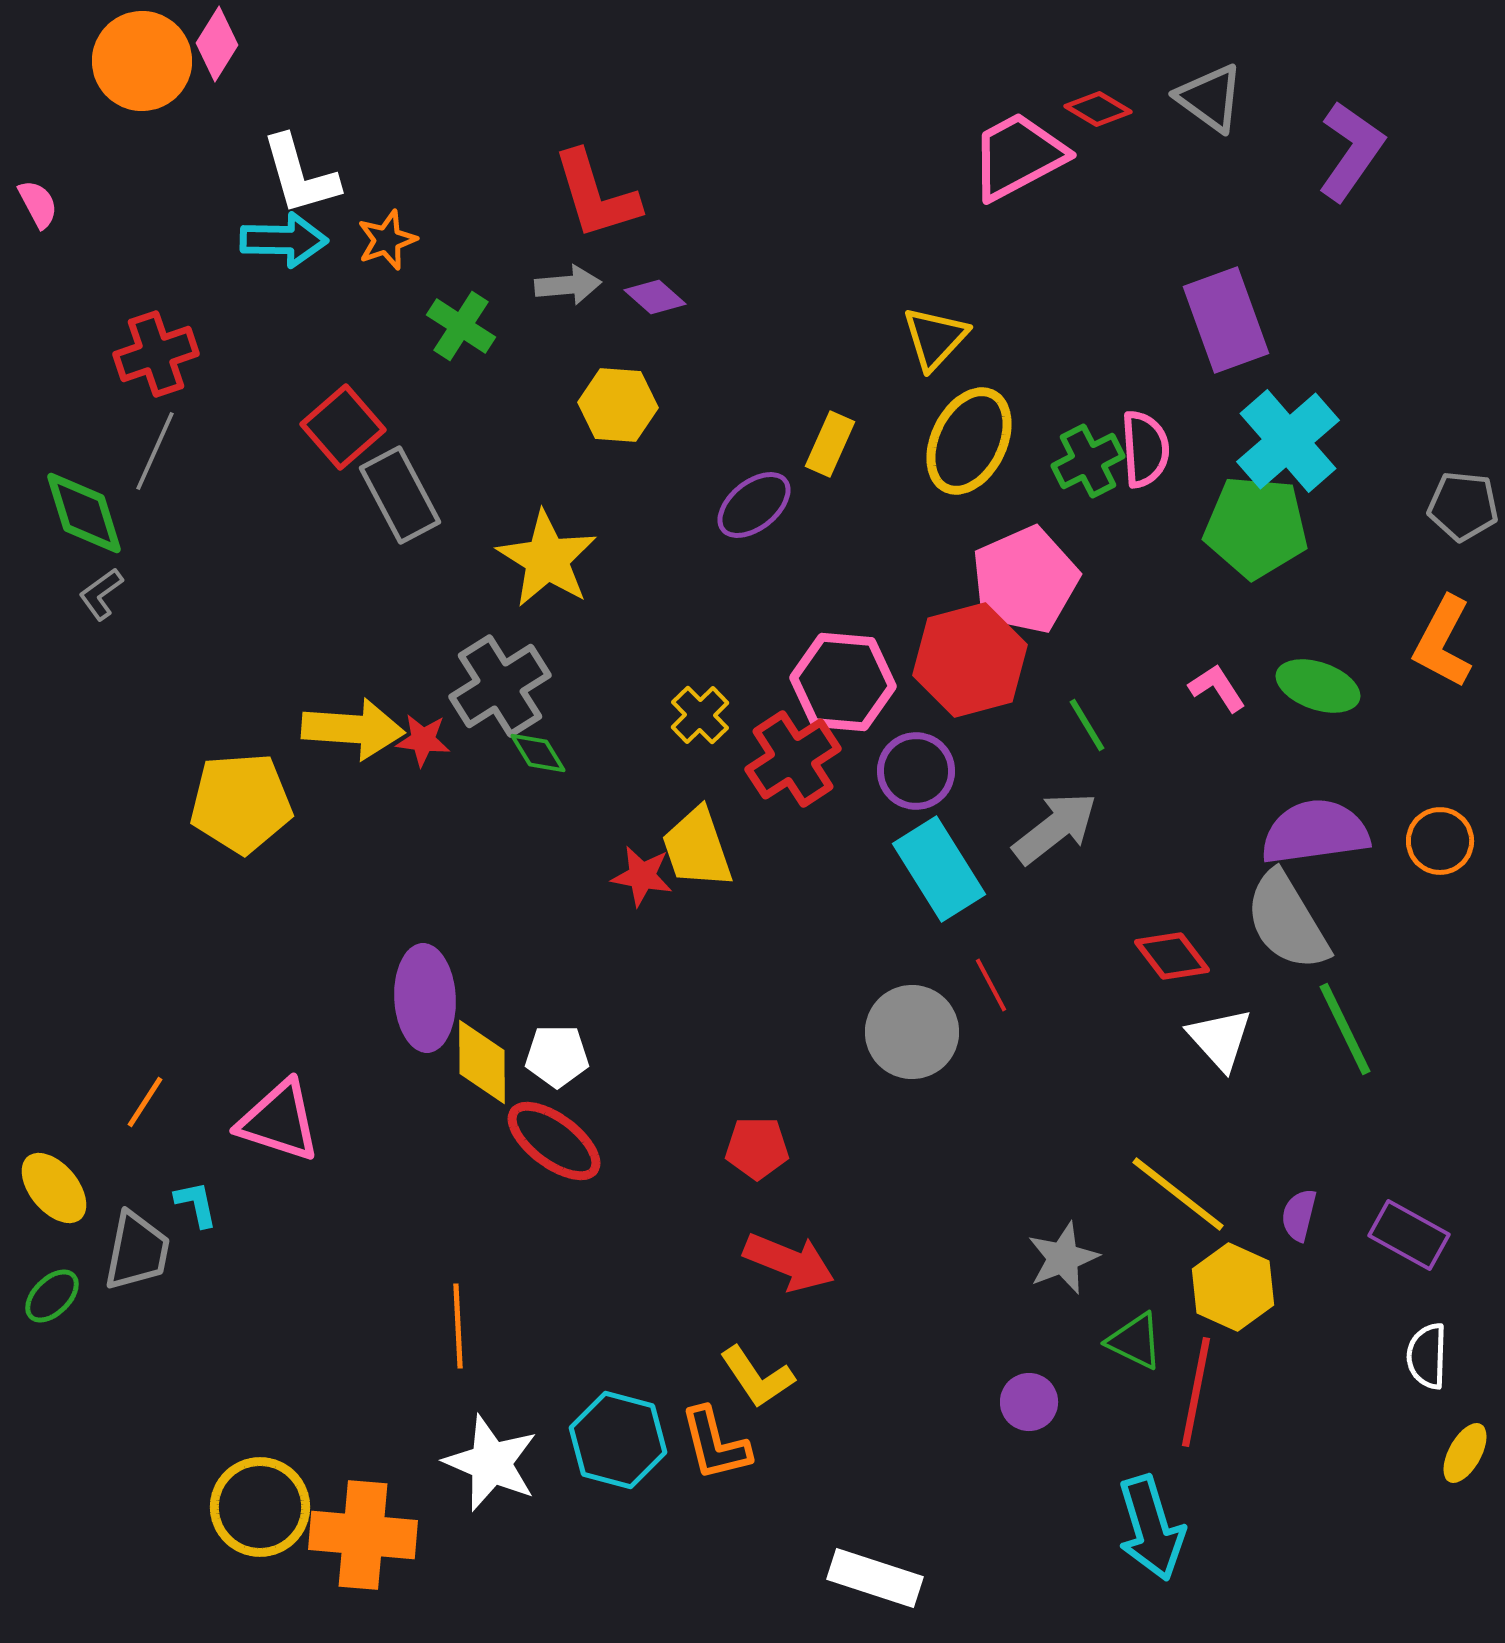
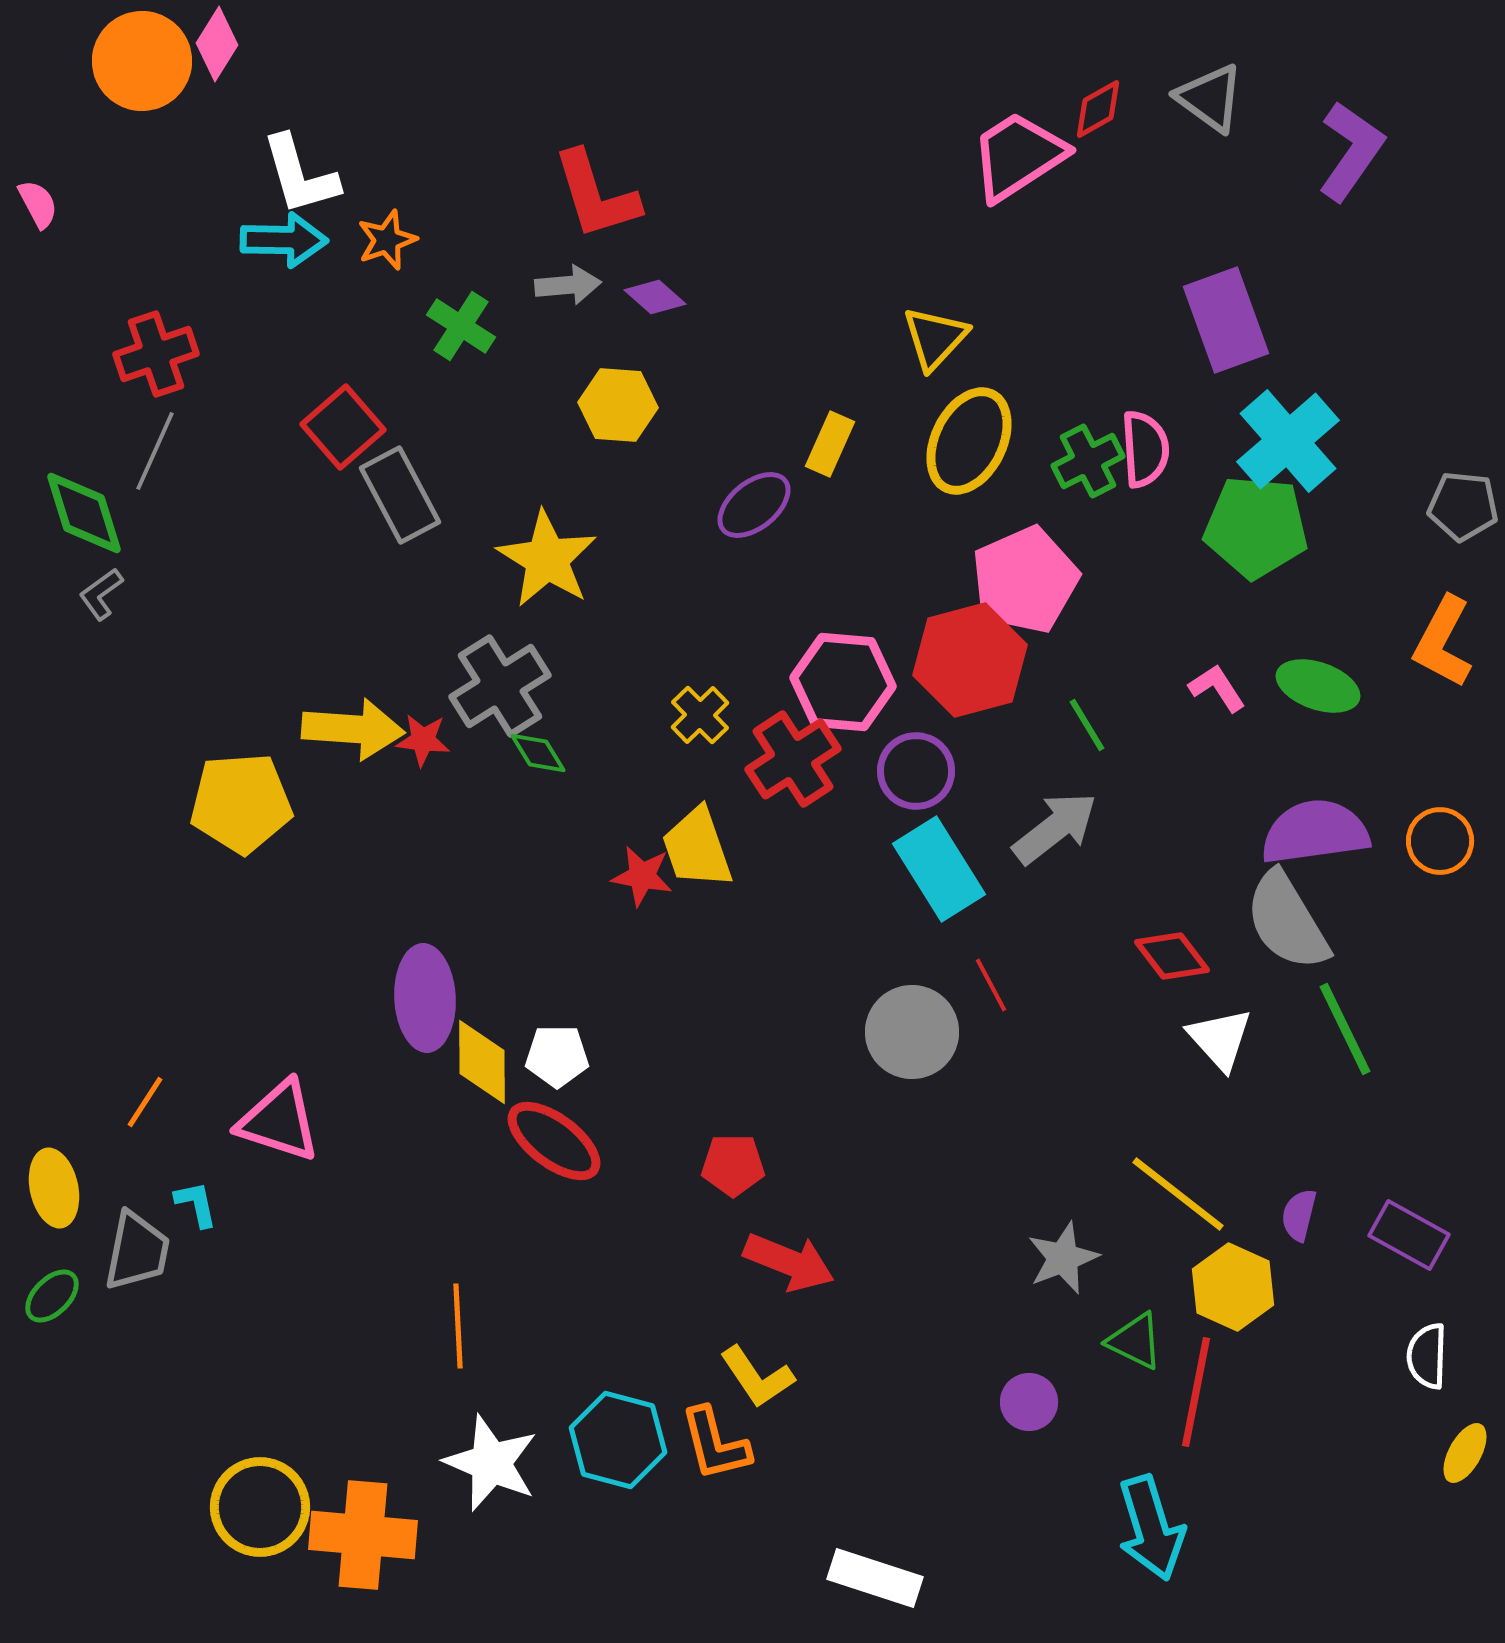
red diamond at (1098, 109): rotated 60 degrees counterclockwise
pink trapezoid at (1018, 156): rotated 5 degrees counterclockwise
red pentagon at (757, 1148): moved 24 px left, 17 px down
yellow ellipse at (54, 1188): rotated 28 degrees clockwise
